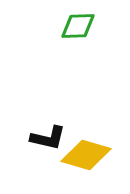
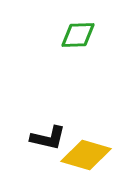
green diamond: moved 9 px down
